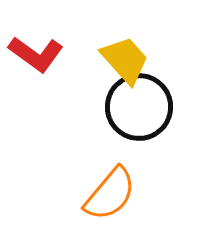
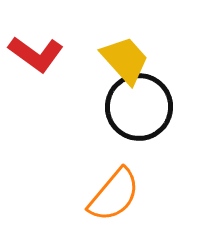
orange semicircle: moved 4 px right, 1 px down
